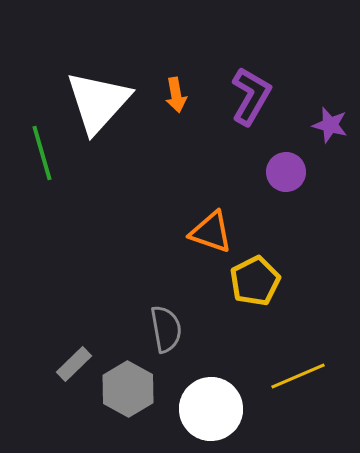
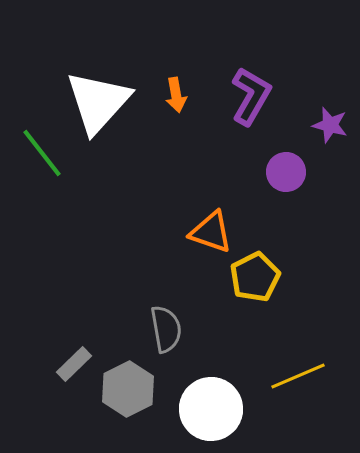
green line: rotated 22 degrees counterclockwise
yellow pentagon: moved 4 px up
gray hexagon: rotated 4 degrees clockwise
